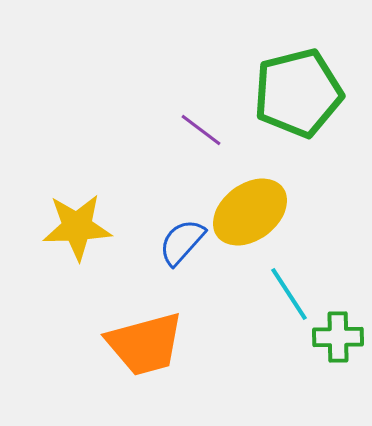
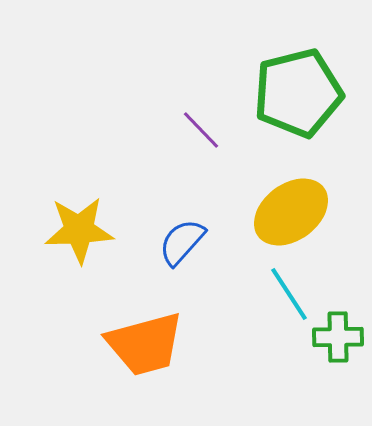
purple line: rotated 9 degrees clockwise
yellow ellipse: moved 41 px right
yellow star: moved 2 px right, 3 px down
